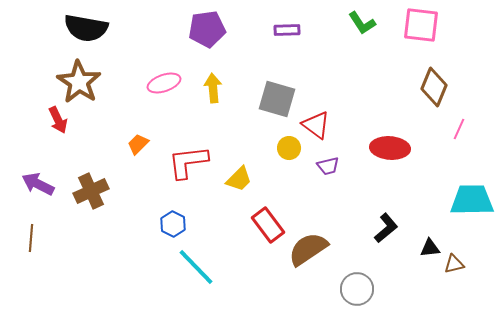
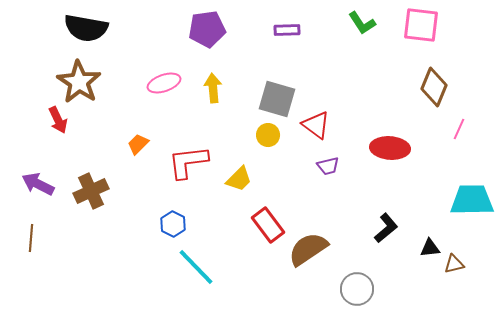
yellow circle: moved 21 px left, 13 px up
